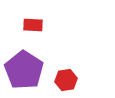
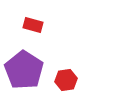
red rectangle: rotated 12 degrees clockwise
